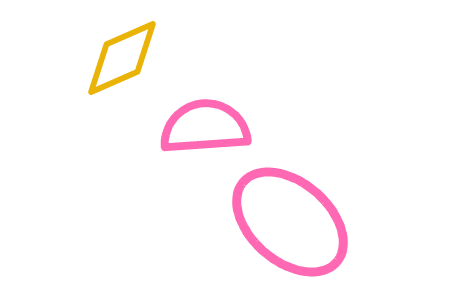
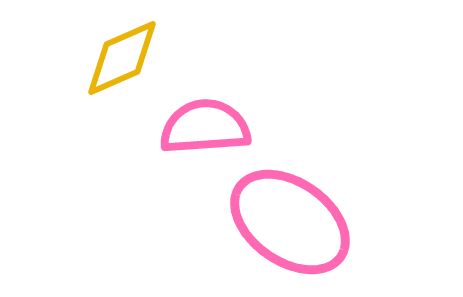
pink ellipse: rotated 6 degrees counterclockwise
